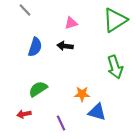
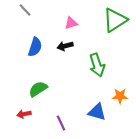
black arrow: rotated 21 degrees counterclockwise
green arrow: moved 18 px left, 2 px up
orange star: moved 38 px right, 2 px down
